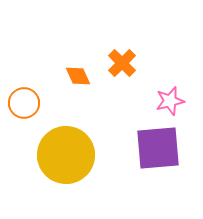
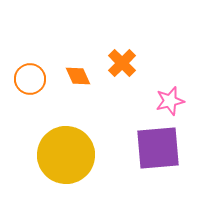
orange circle: moved 6 px right, 24 px up
